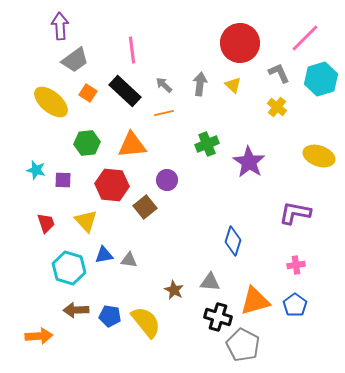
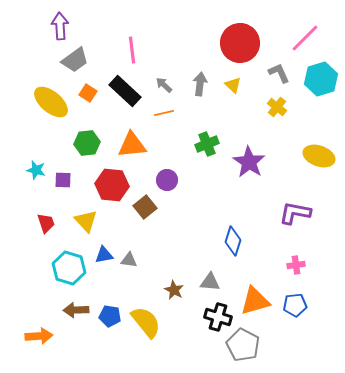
blue pentagon at (295, 305): rotated 30 degrees clockwise
